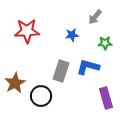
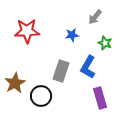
green star: rotated 24 degrees clockwise
blue L-shape: rotated 75 degrees counterclockwise
purple rectangle: moved 6 px left
